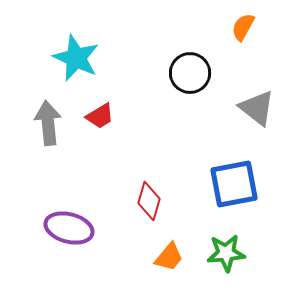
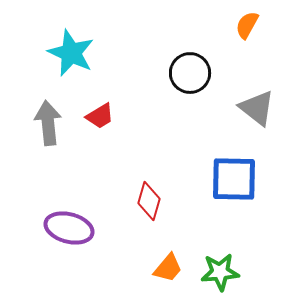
orange semicircle: moved 4 px right, 2 px up
cyan star: moved 5 px left, 5 px up
blue square: moved 5 px up; rotated 12 degrees clockwise
green star: moved 6 px left, 19 px down
orange trapezoid: moved 1 px left, 11 px down
